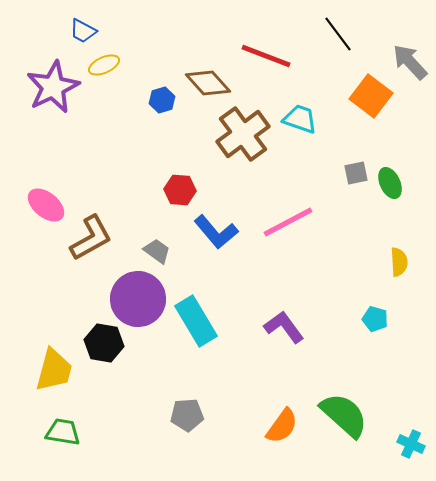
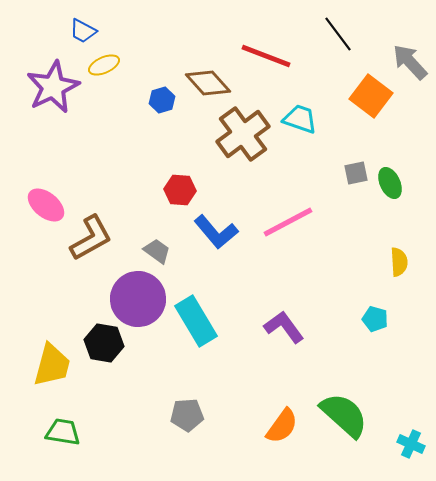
yellow trapezoid: moved 2 px left, 5 px up
